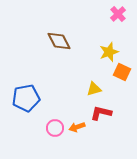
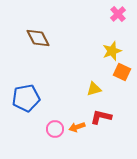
brown diamond: moved 21 px left, 3 px up
yellow star: moved 3 px right, 1 px up
red L-shape: moved 4 px down
pink circle: moved 1 px down
